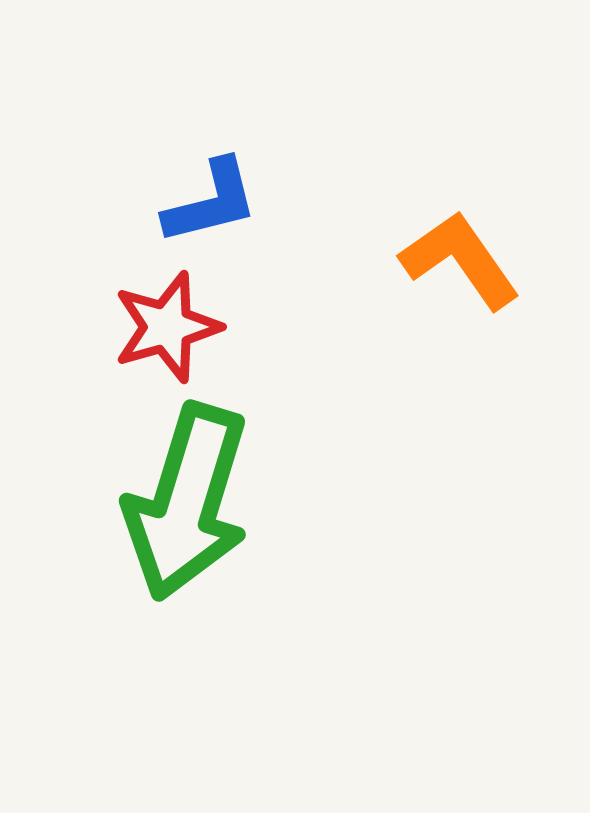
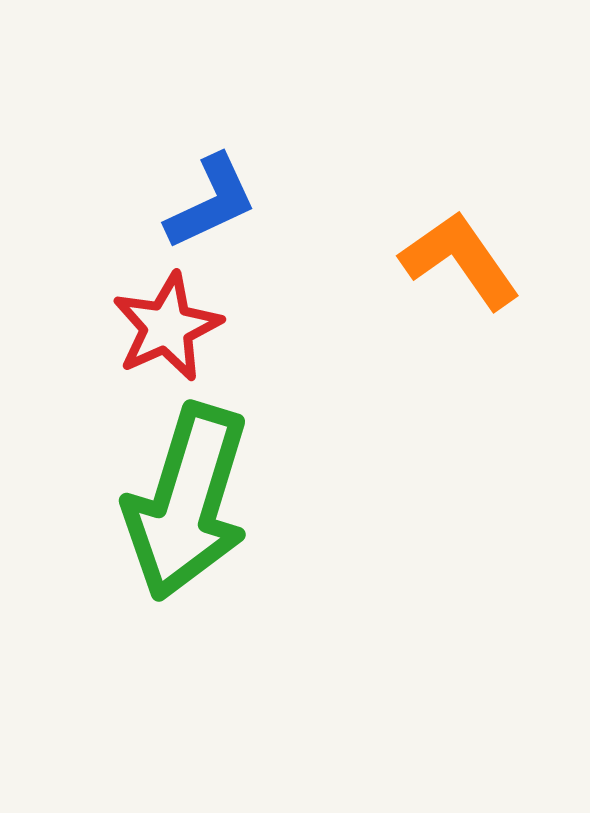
blue L-shape: rotated 11 degrees counterclockwise
red star: rotated 8 degrees counterclockwise
